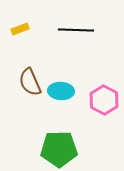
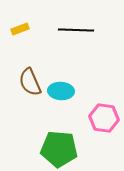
pink hexagon: moved 18 px down; rotated 20 degrees counterclockwise
green pentagon: rotated 6 degrees clockwise
